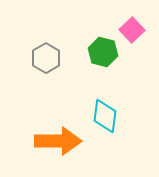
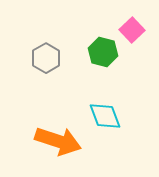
cyan diamond: rotated 28 degrees counterclockwise
orange arrow: rotated 18 degrees clockwise
